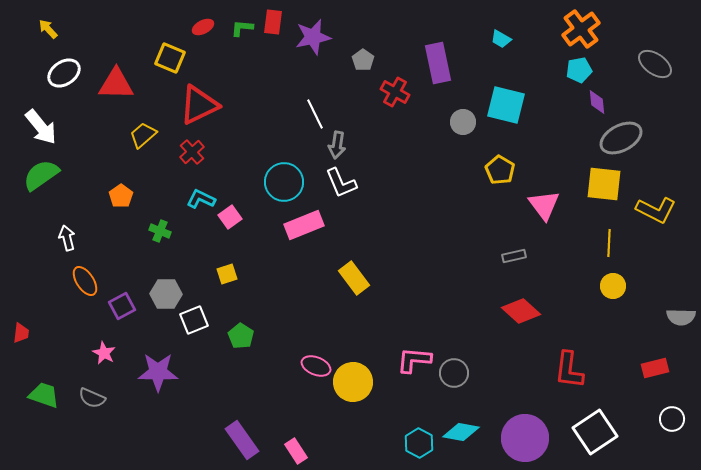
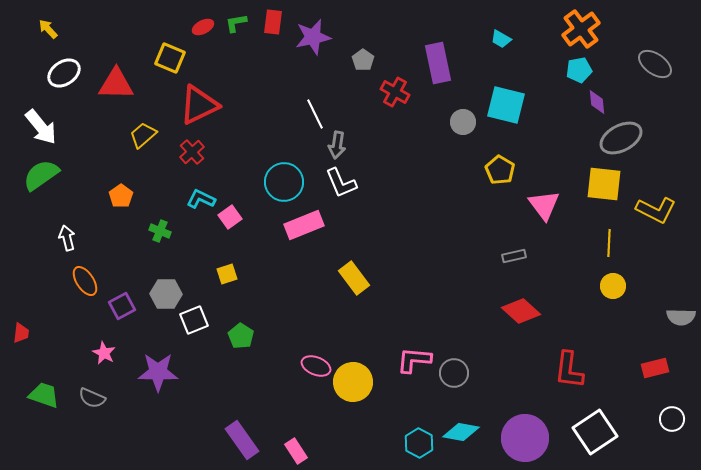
green L-shape at (242, 28): moved 6 px left, 5 px up; rotated 15 degrees counterclockwise
